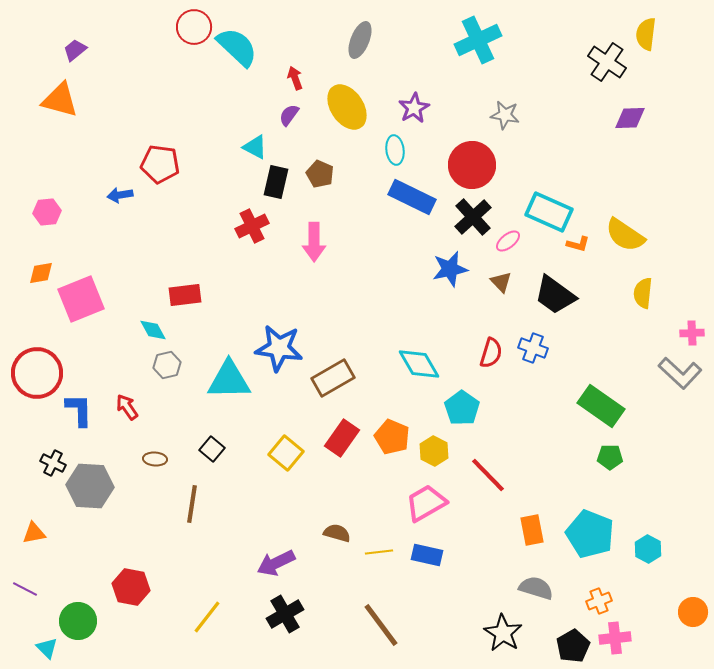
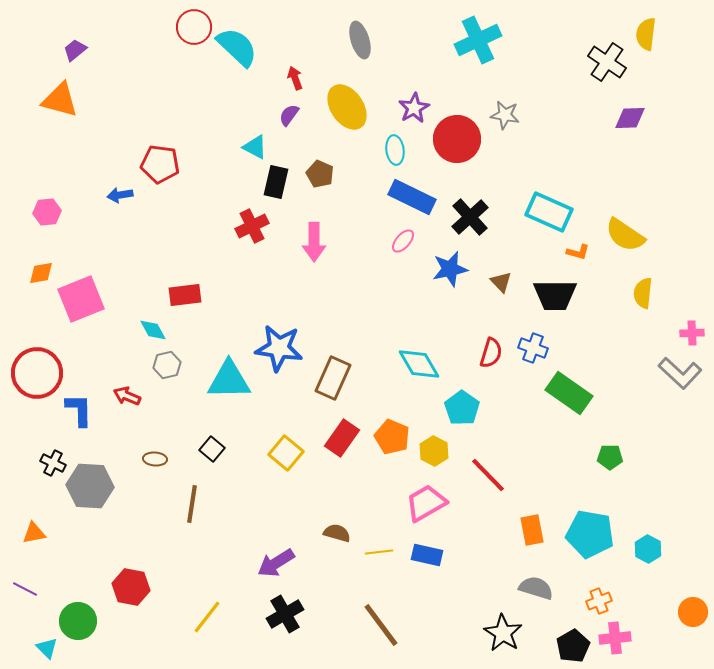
gray ellipse at (360, 40): rotated 39 degrees counterclockwise
red circle at (472, 165): moved 15 px left, 26 px up
black cross at (473, 217): moved 3 px left
pink ellipse at (508, 241): moved 105 px left; rotated 10 degrees counterclockwise
orange L-shape at (578, 244): moved 8 px down
black trapezoid at (555, 295): rotated 36 degrees counterclockwise
brown rectangle at (333, 378): rotated 36 degrees counterclockwise
green rectangle at (601, 406): moved 32 px left, 13 px up
red arrow at (127, 407): moved 11 px up; rotated 32 degrees counterclockwise
cyan pentagon at (590, 534): rotated 12 degrees counterclockwise
purple arrow at (276, 563): rotated 6 degrees counterclockwise
